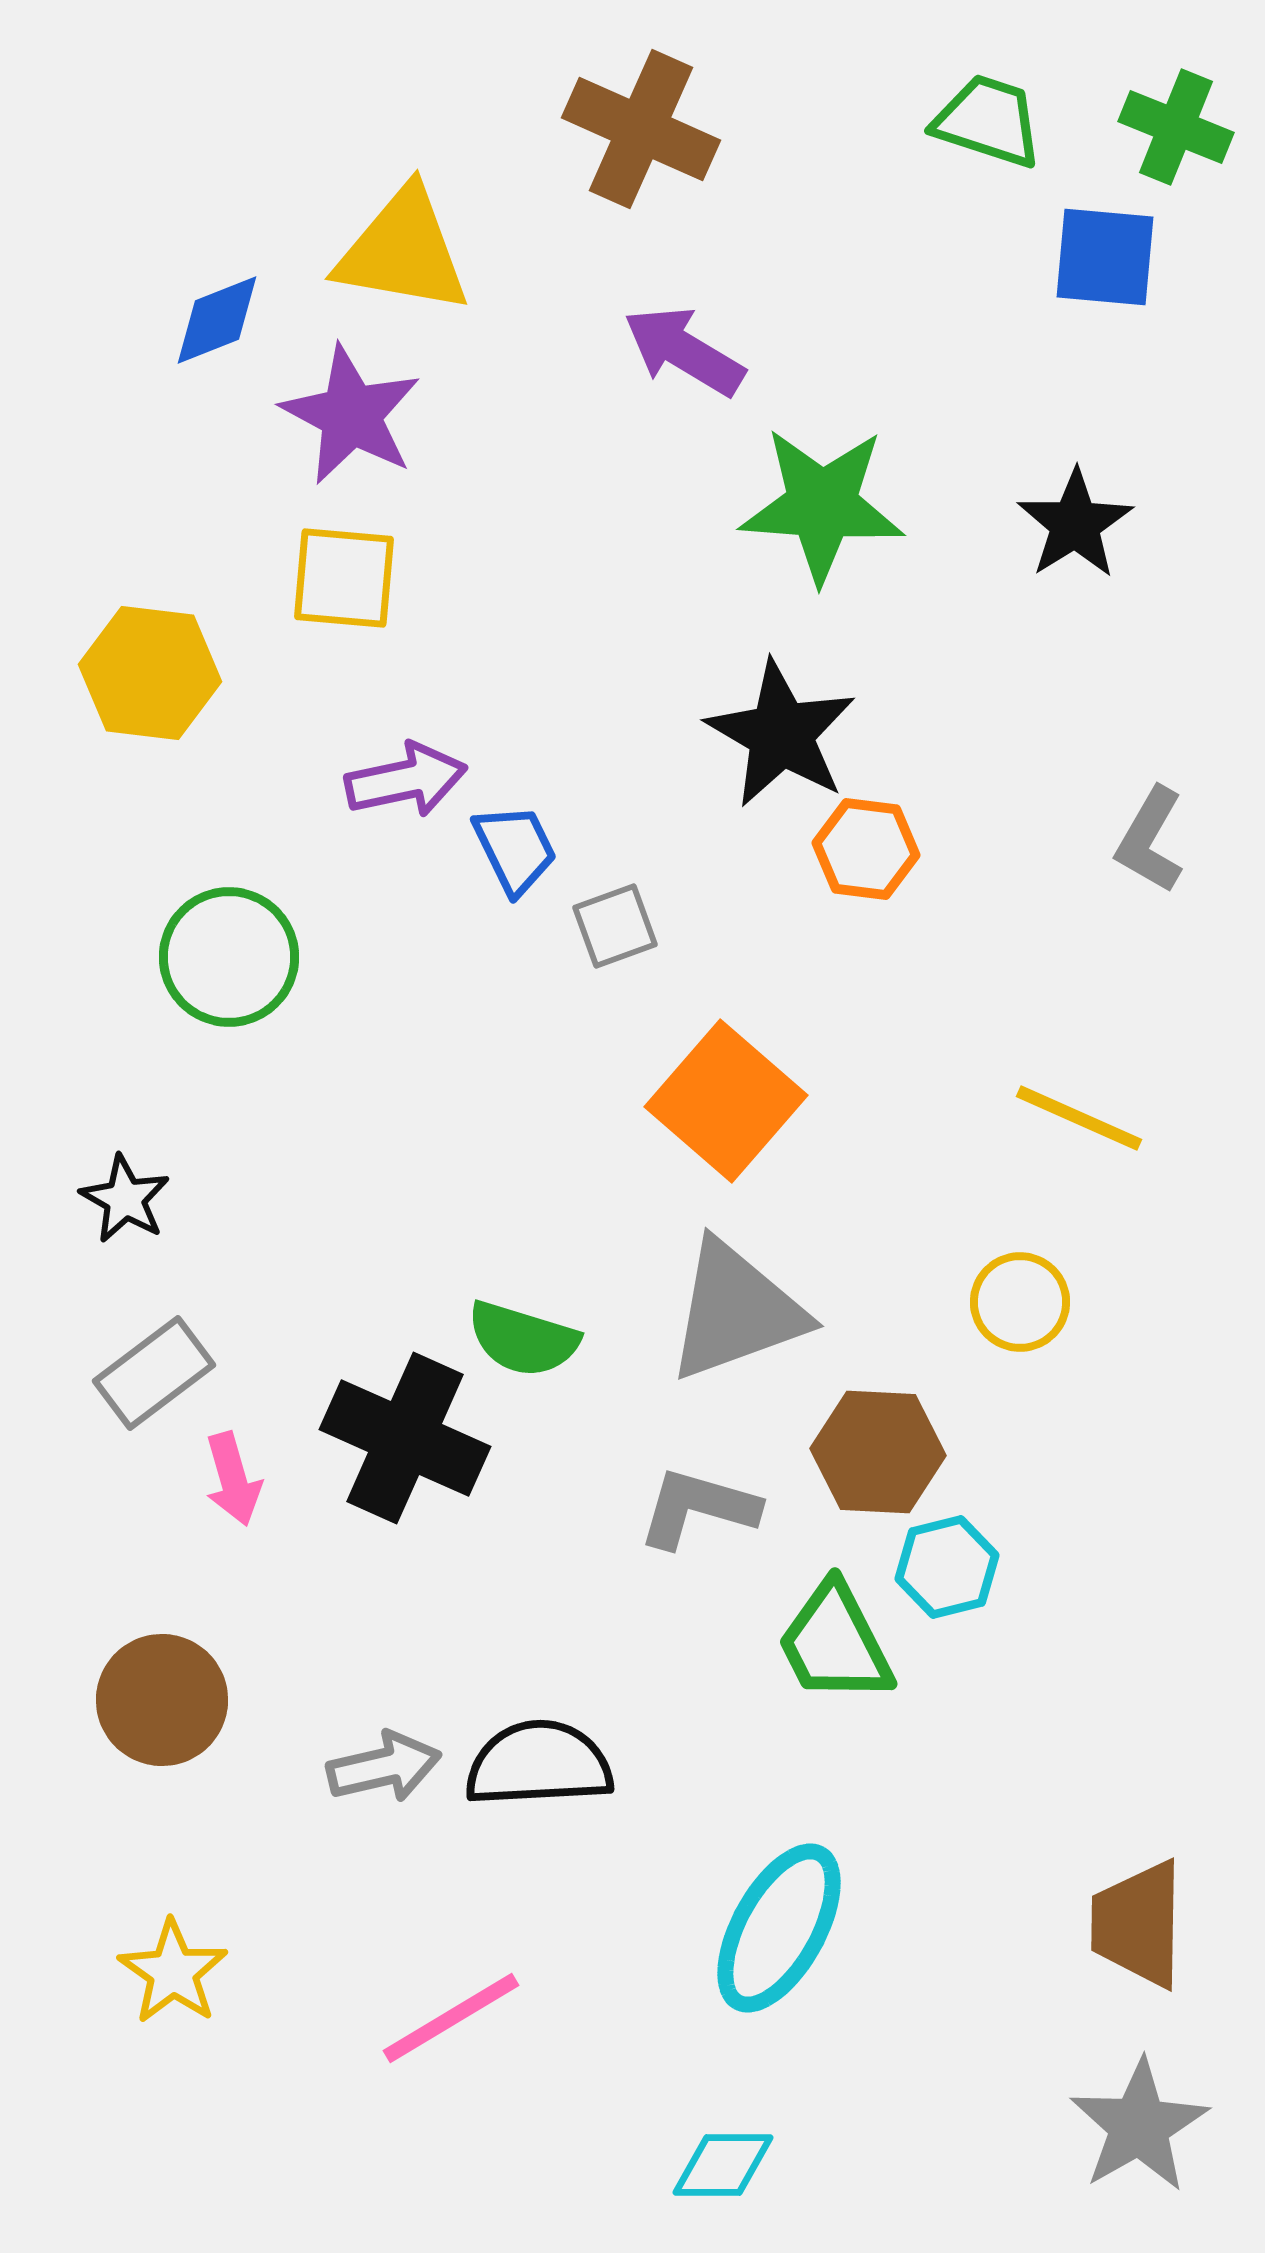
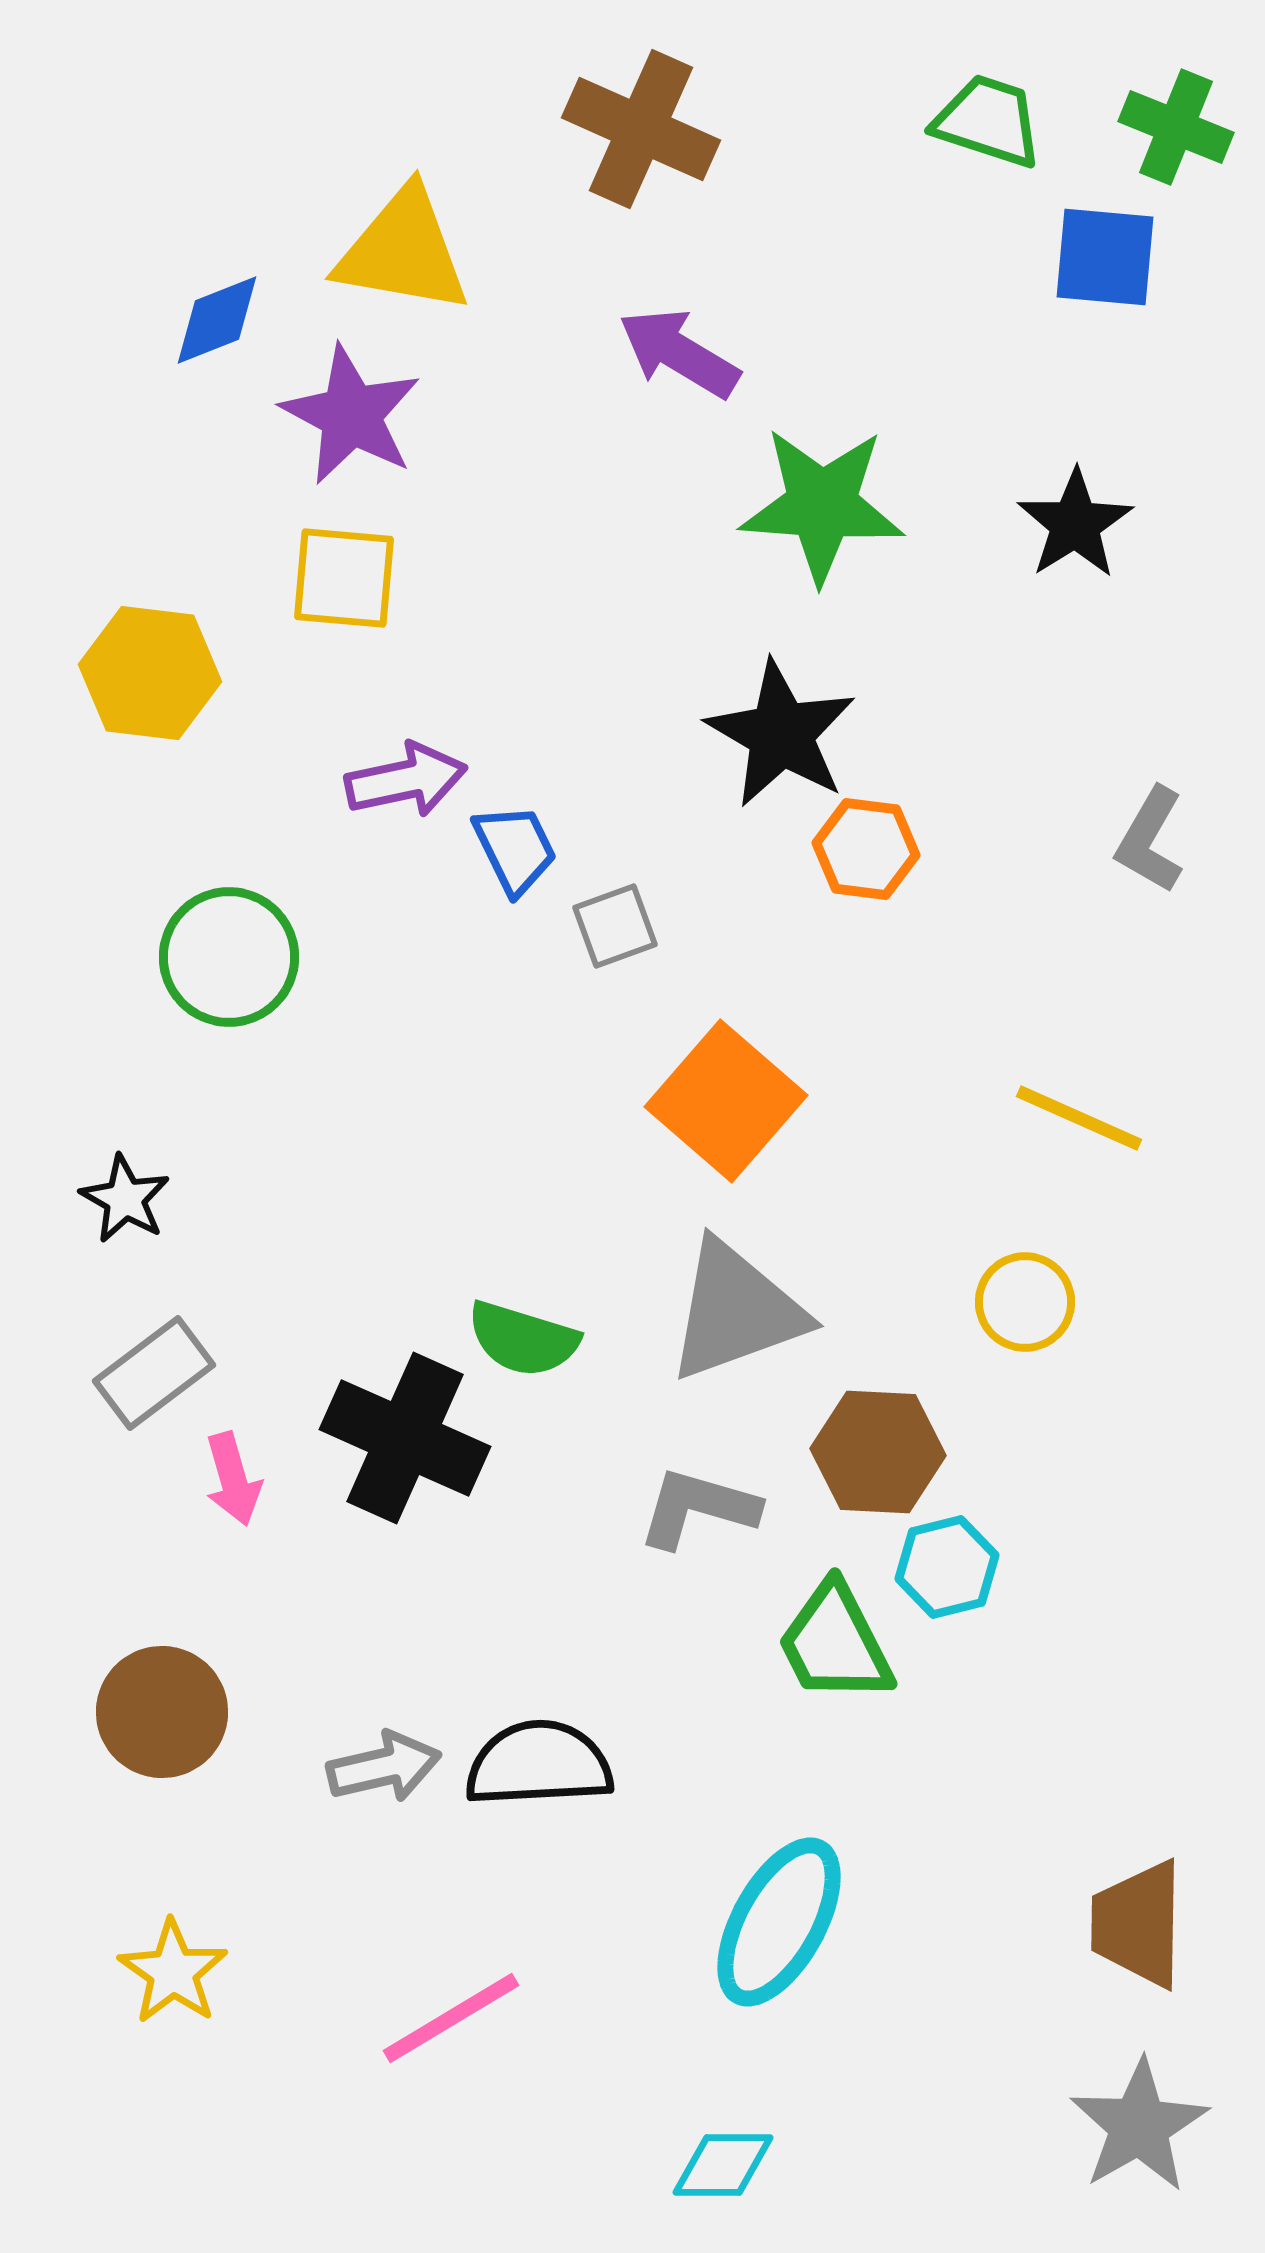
purple arrow at (684, 351): moved 5 px left, 2 px down
yellow circle at (1020, 1302): moved 5 px right
brown circle at (162, 1700): moved 12 px down
cyan ellipse at (779, 1928): moved 6 px up
